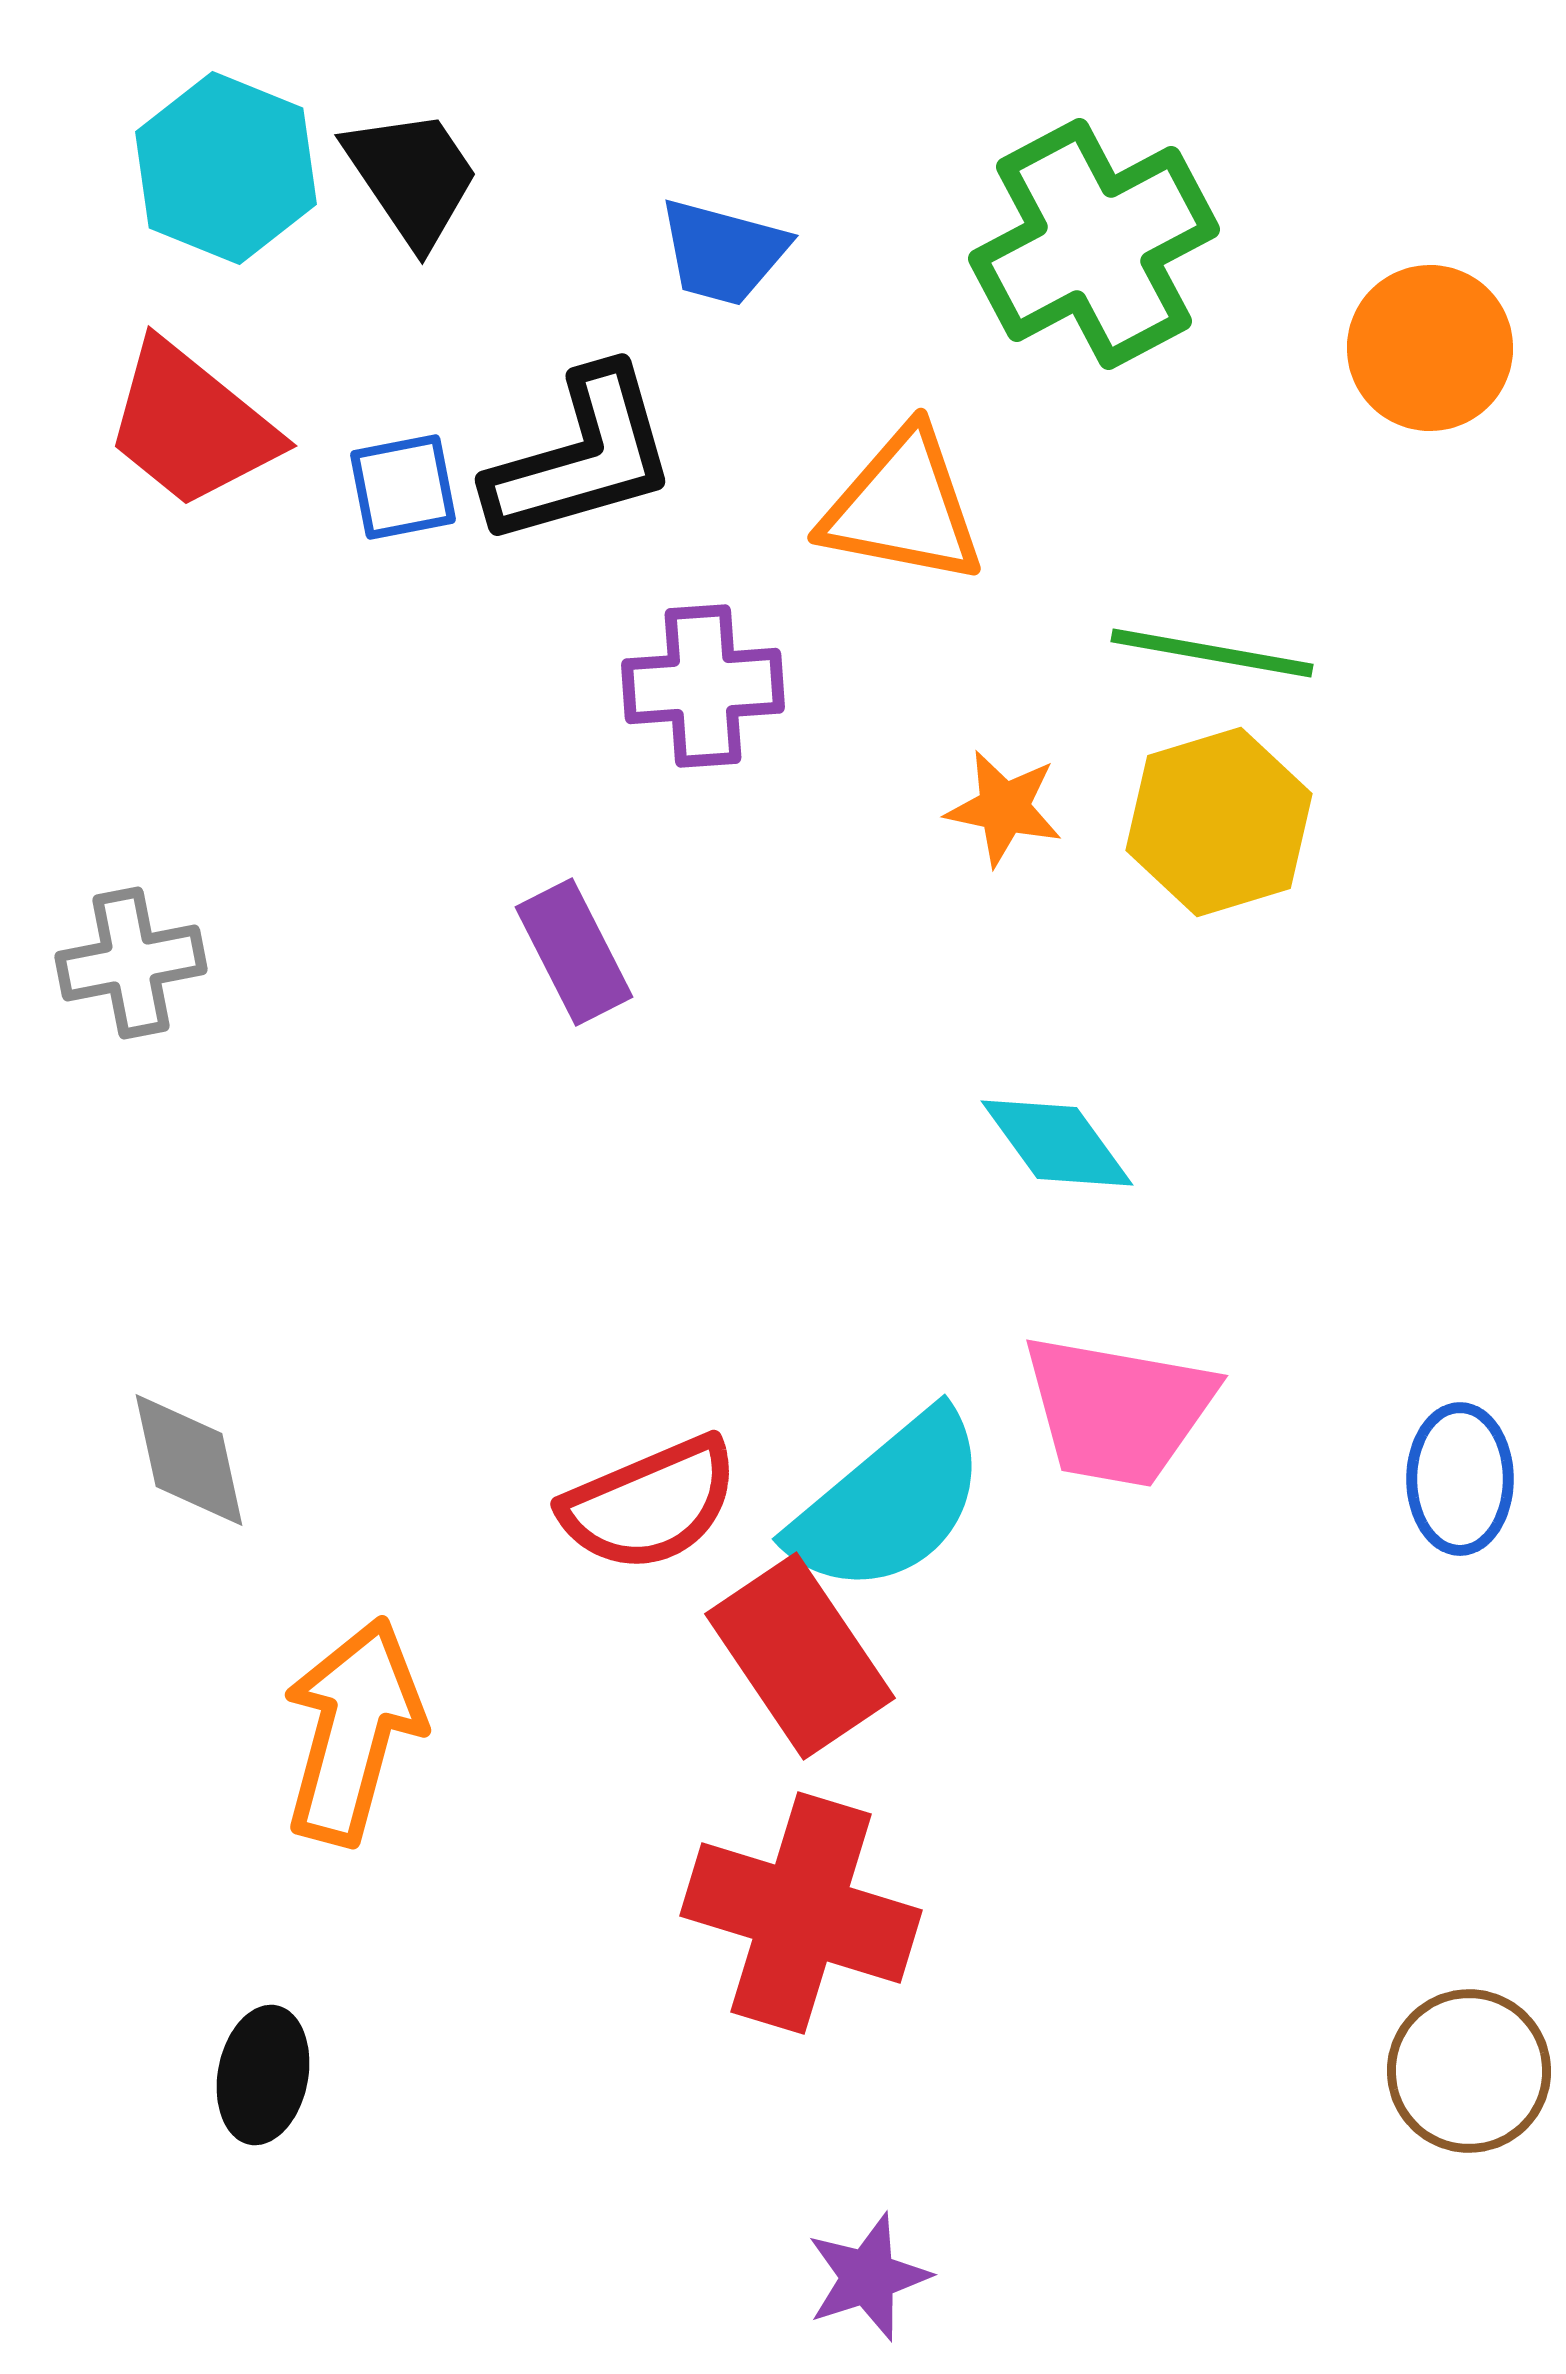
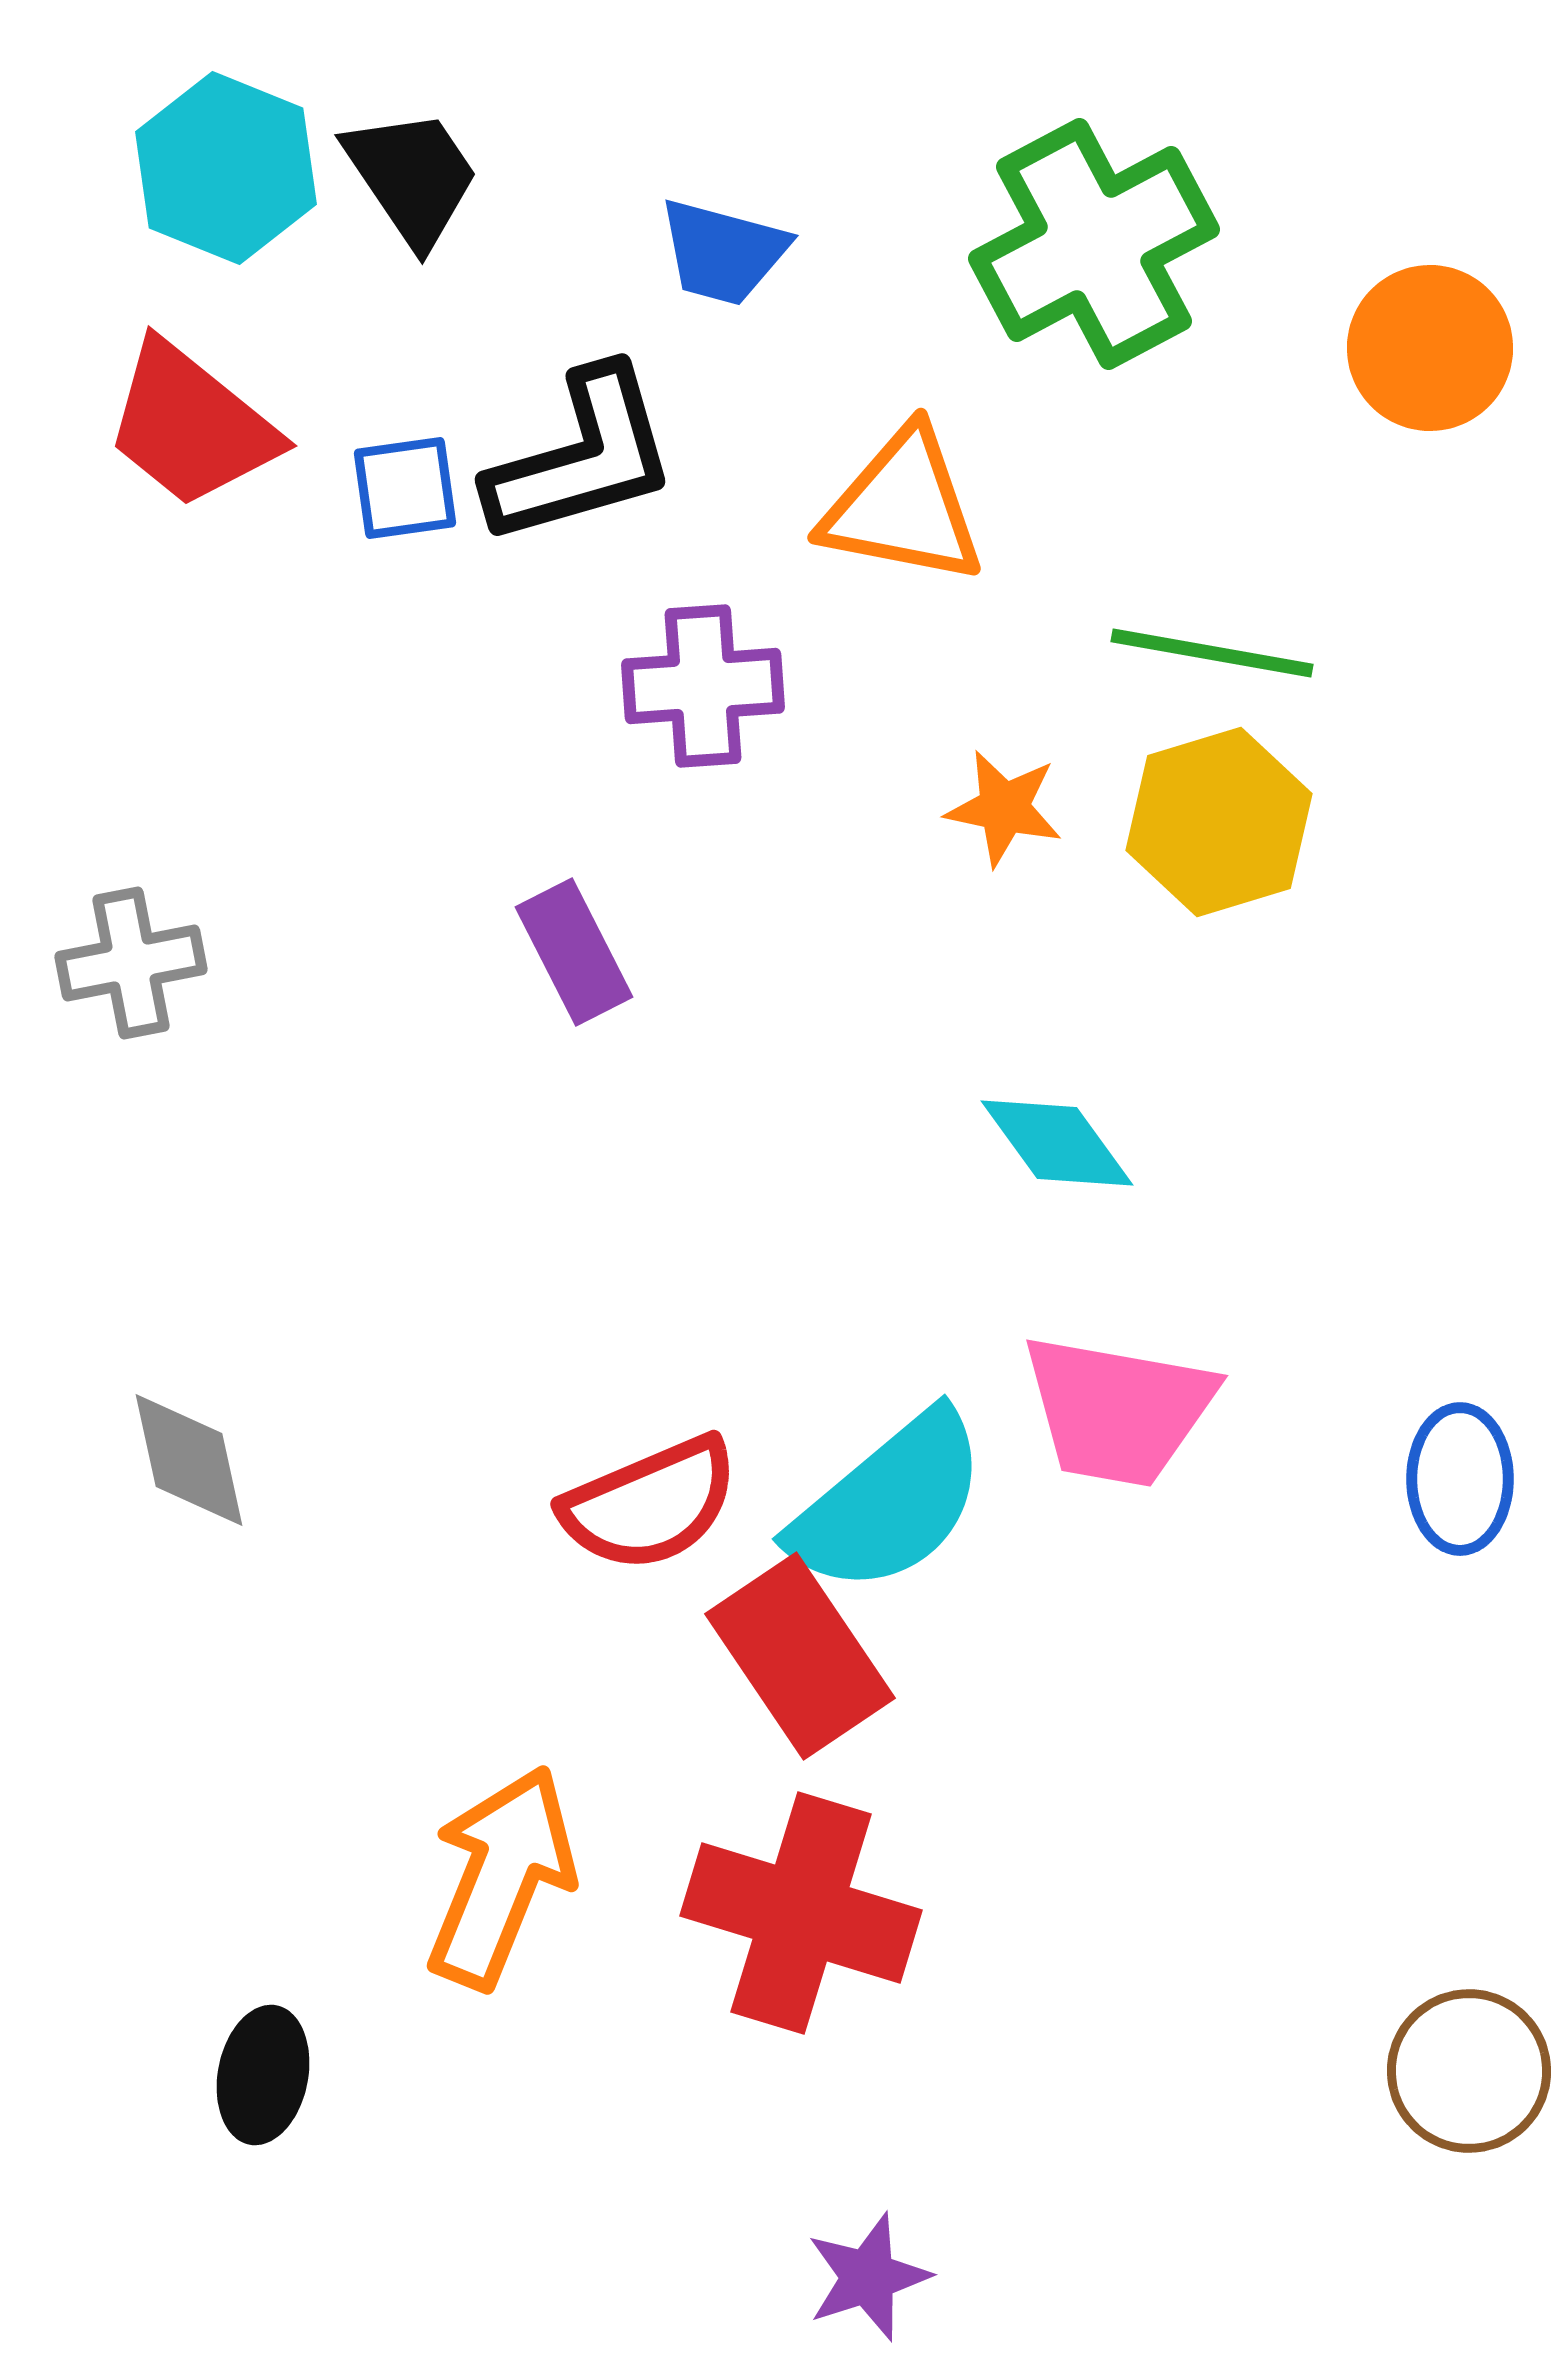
blue square: moved 2 px right, 1 px down; rotated 3 degrees clockwise
orange arrow: moved 148 px right, 146 px down; rotated 7 degrees clockwise
